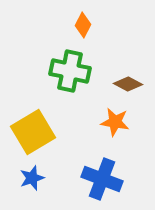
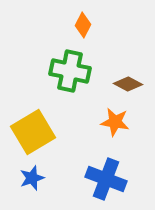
blue cross: moved 4 px right
